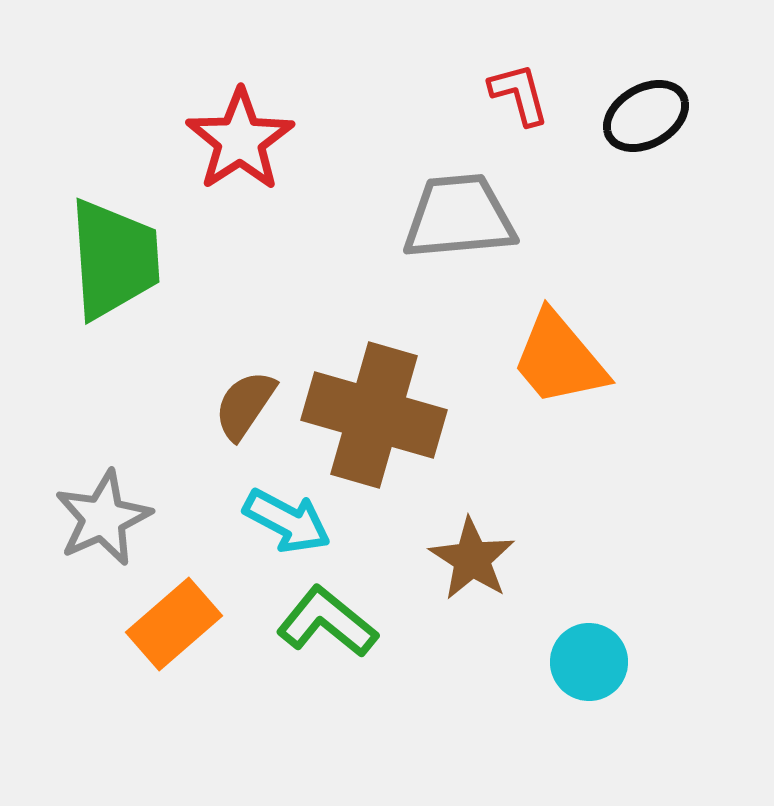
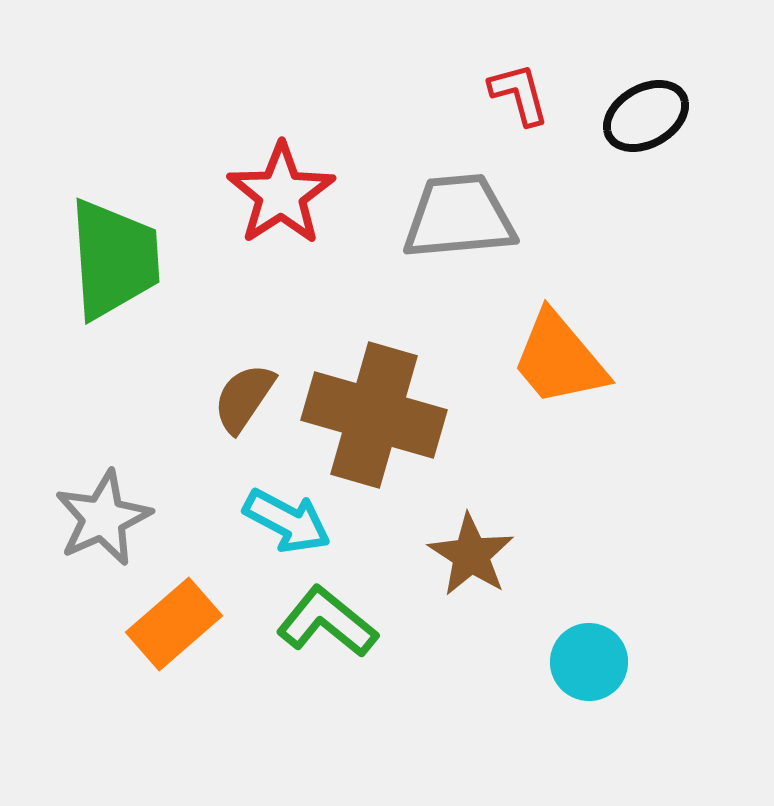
red star: moved 41 px right, 54 px down
brown semicircle: moved 1 px left, 7 px up
brown star: moved 1 px left, 4 px up
